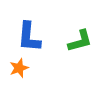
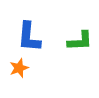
green L-shape: rotated 12 degrees clockwise
